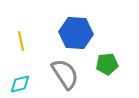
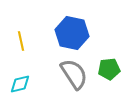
blue hexagon: moved 4 px left; rotated 8 degrees clockwise
green pentagon: moved 2 px right, 5 px down
gray semicircle: moved 9 px right
